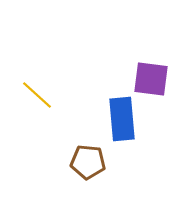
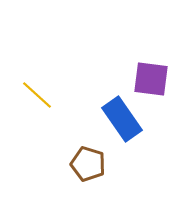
blue rectangle: rotated 30 degrees counterclockwise
brown pentagon: moved 2 px down; rotated 12 degrees clockwise
